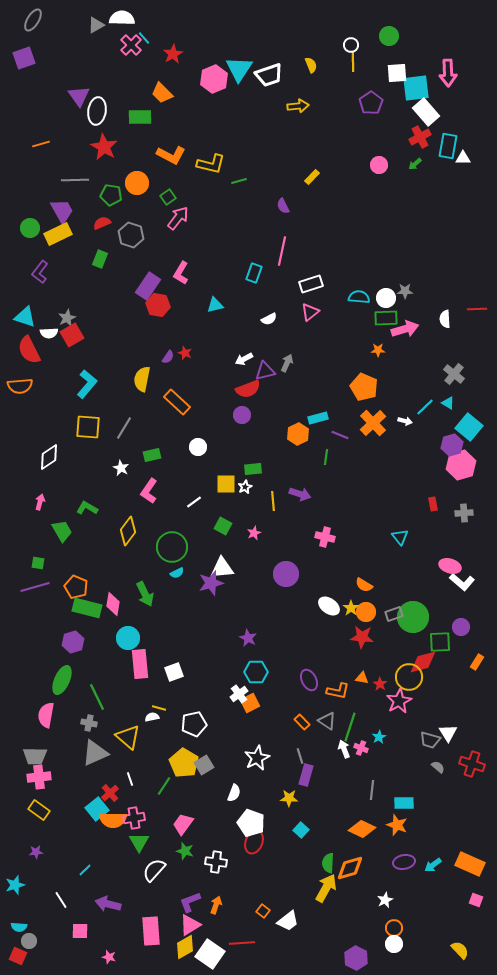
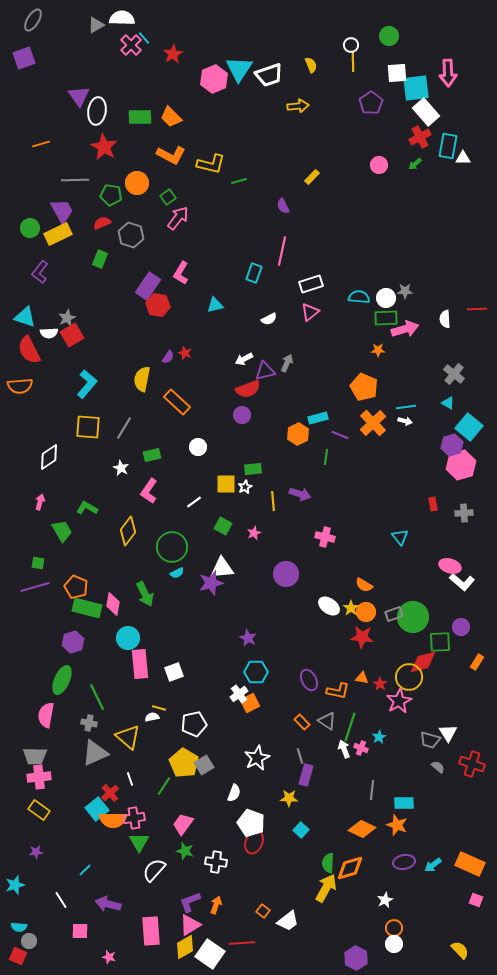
orange trapezoid at (162, 93): moved 9 px right, 24 px down
cyan line at (425, 407): moved 19 px left; rotated 36 degrees clockwise
